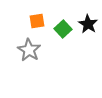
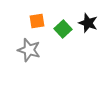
black star: moved 1 px up; rotated 12 degrees counterclockwise
gray star: rotated 15 degrees counterclockwise
